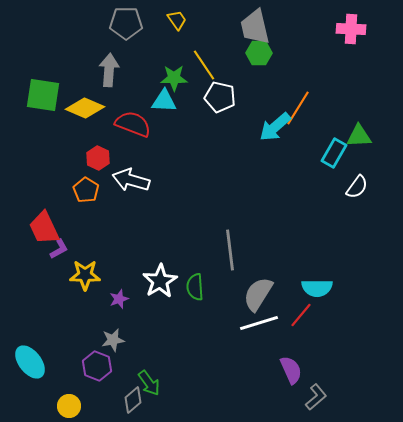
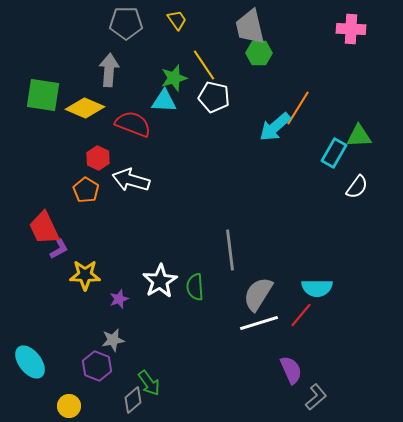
gray trapezoid: moved 5 px left
green star: rotated 16 degrees counterclockwise
white pentagon: moved 6 px left
